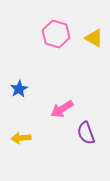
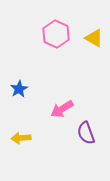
pink hexagon: rotated 8 degrees clockwise
